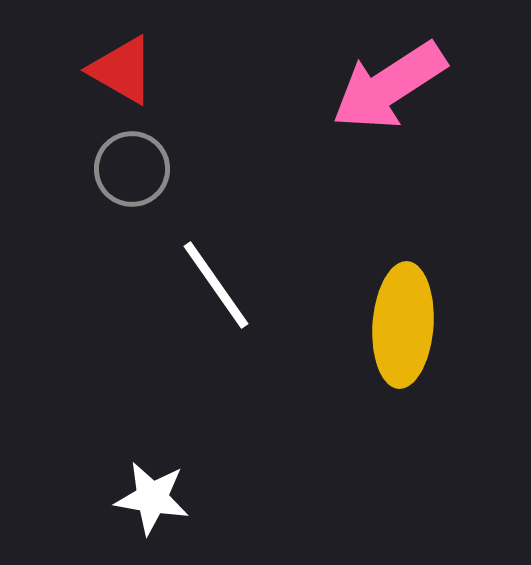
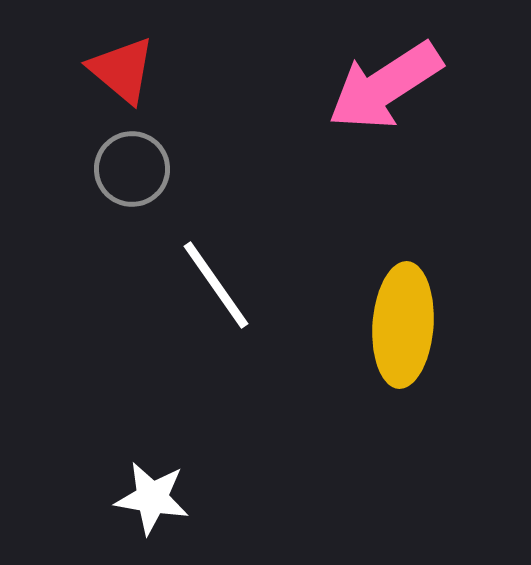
red triangle: rotated 10 degrees clockwise
pink arrow: moved 4 px left
